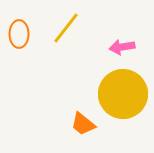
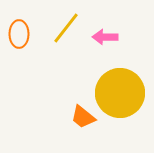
pink arrow: moved 17 px left, 10 px up; rotated 10 degrees clockwise
yellow circle: moved 3 px left, 1 px up
orange trapezoid: moved 7 px up
